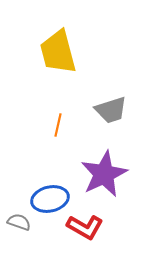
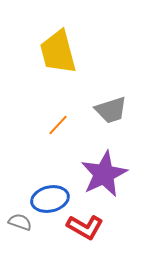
orange line: rotated 30 degrees clockwise
gray semicircle: moved 1 px right
